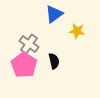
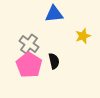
blue triangle: rotated 30 degrees clockwise
yellow star: moved 6 px right, 5 px down; rotated 28 degrees counterclockwise
pink pentagon: moved 5 px right
